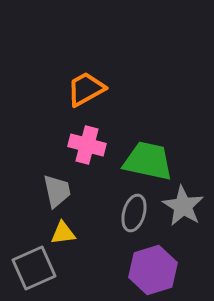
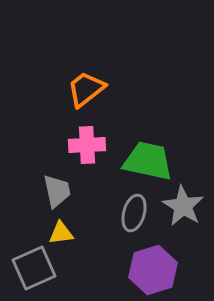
orange trapezoid: rotated 9 degrees counterclockwise
pink cross: rotated 18 degrees counterclockwise
yellow triangle: moved 2 px left
